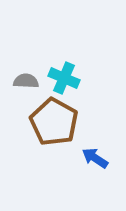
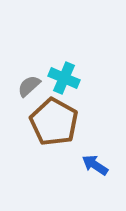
gray semicircle: moved 3 px right, 5 px down; rotated 45 degrees counterclockwise
blue arrow: moved 7 px down
